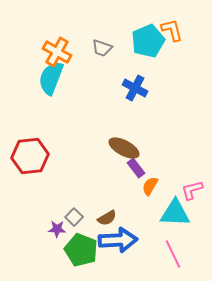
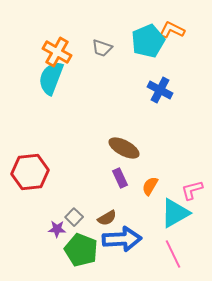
orange L-shape: rotated 50 degrees counterclockwise
blue cross: moved 25 px right, 2 px down
red hexagon: moved 16 px down
purple rectangle: moved 16 px left, 10 px down; rotated 12 degrees clockwise
cyan triangle: rotated 32 degrees counterclockwise
blue arrow: moved 4 px right, 1 px up
